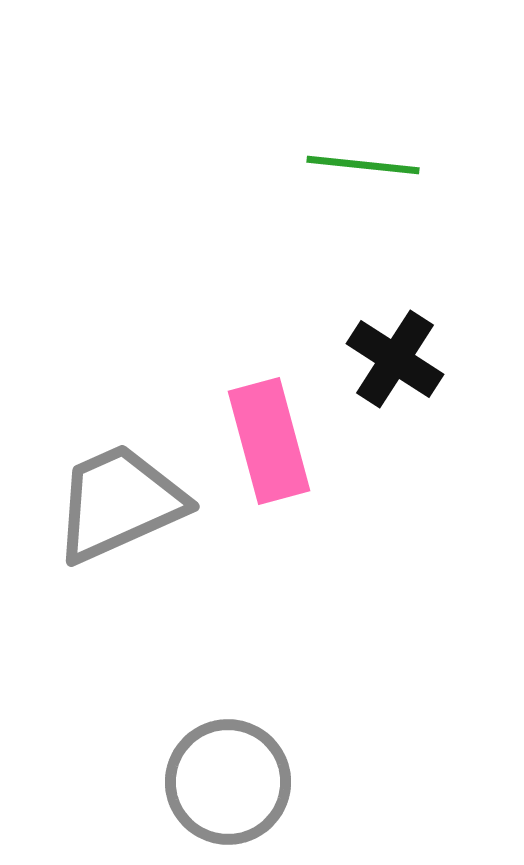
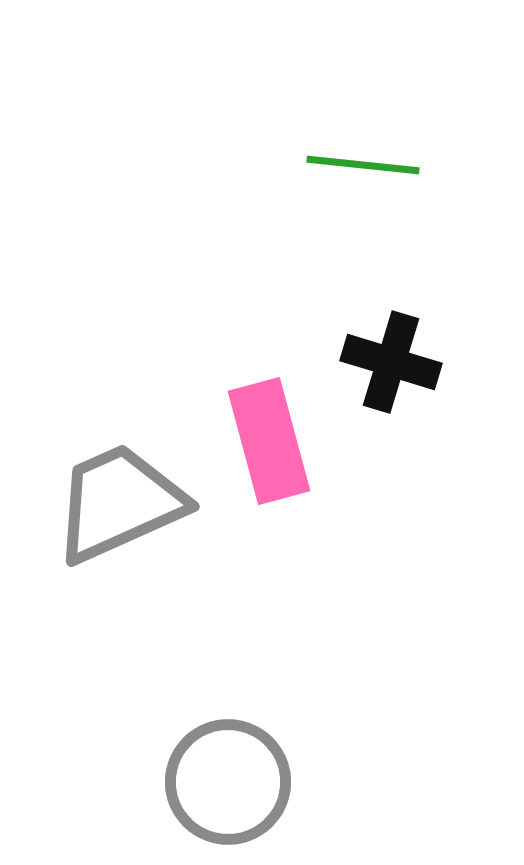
black cross: moved 4 px left, 3 px down; rotated 16 degrees counterclockwise
